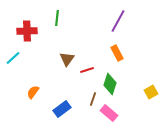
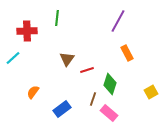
orange rectangle: moved 10 px right
